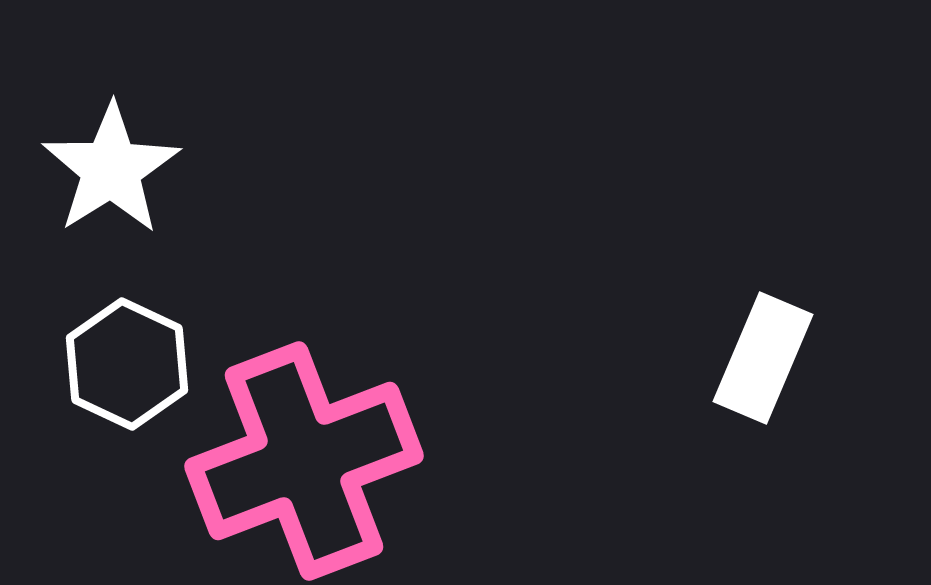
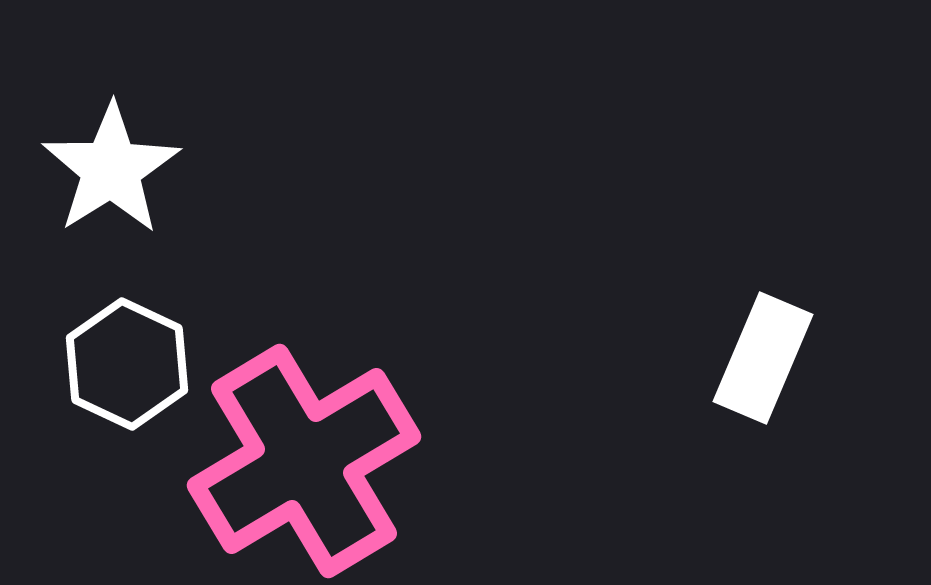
pink cross: rotated 10 degrees counterclockwise
